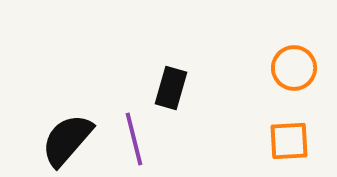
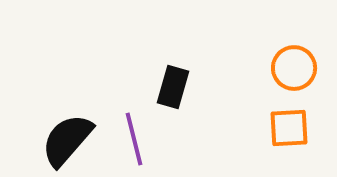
black rectangle: moved 2 px right, 1 px up
orange square: moved 13 px up
